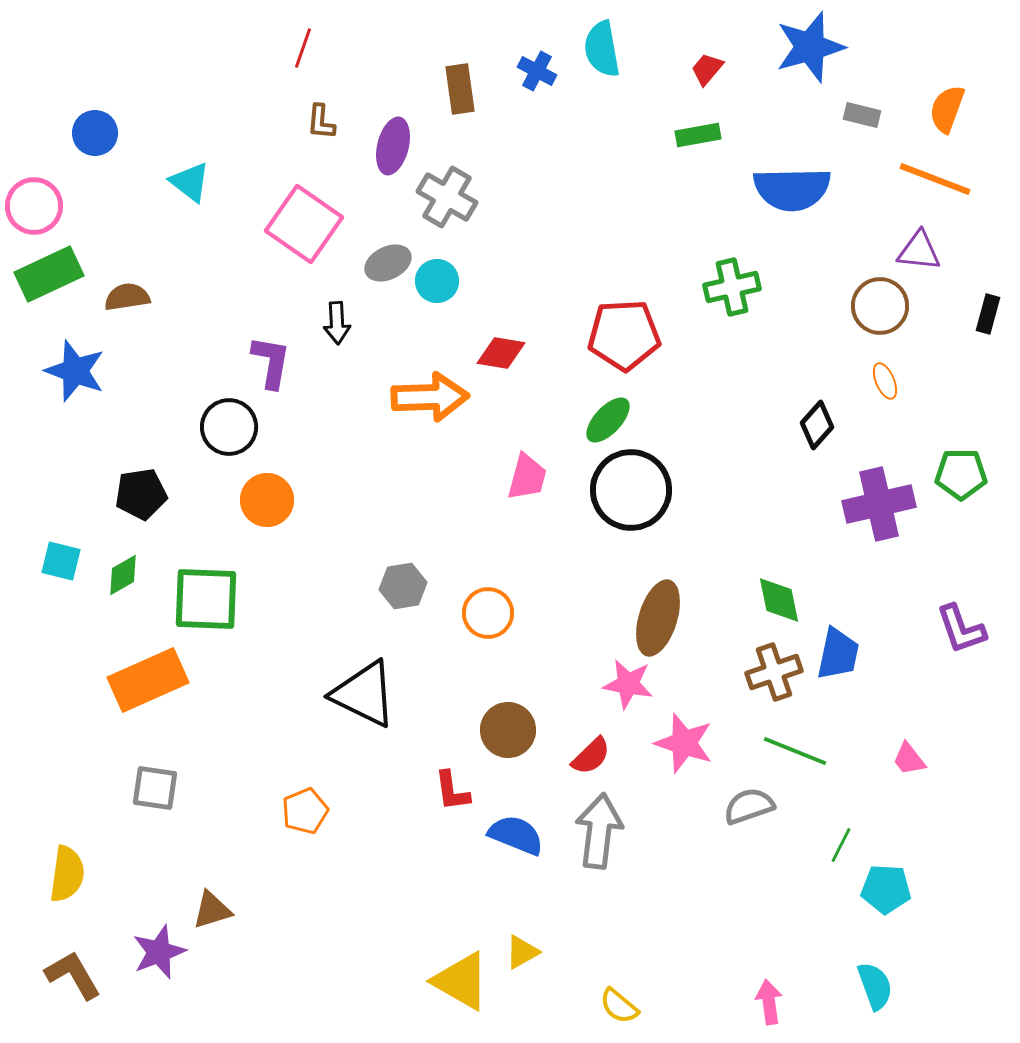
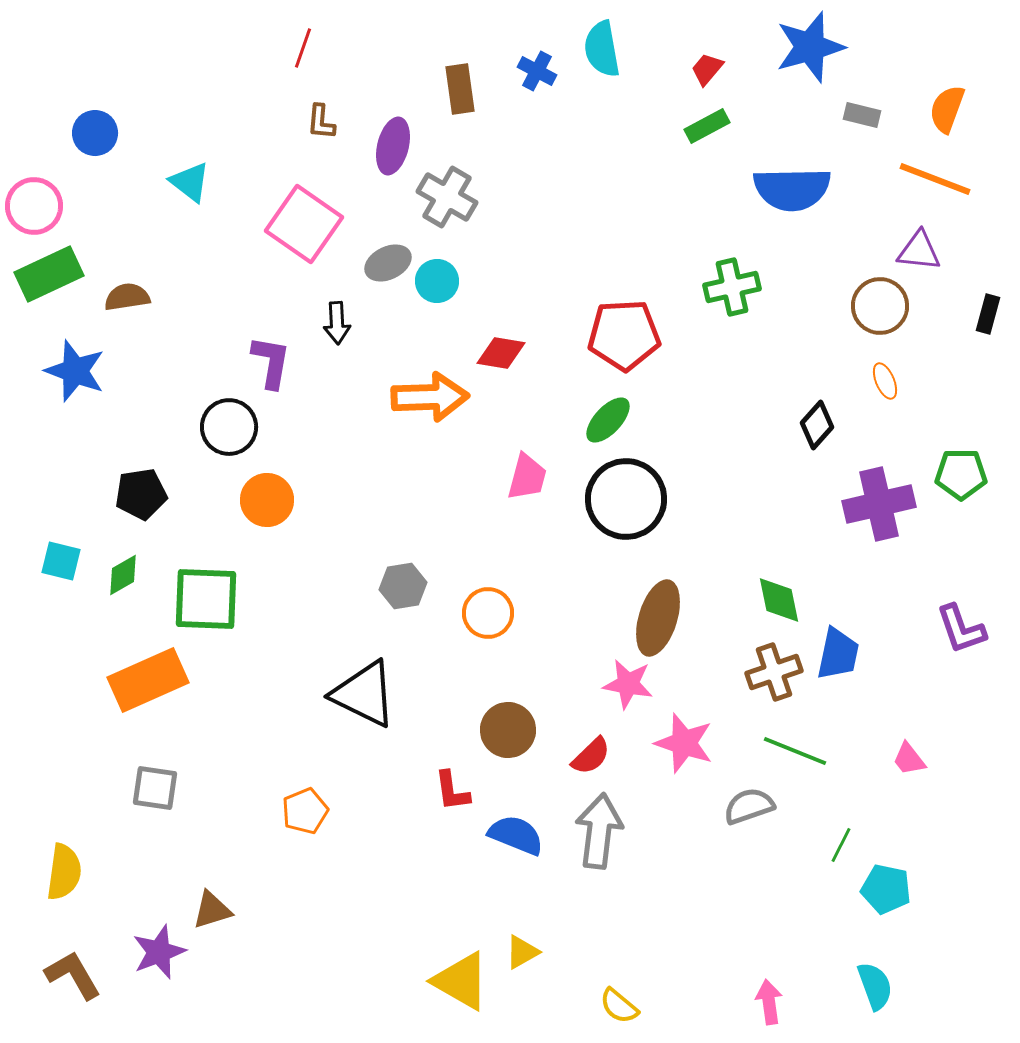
green rectangle at (698, 135): moved 9 px right, 9 px up; rotated 18 degrees counterclockwise
black circle at (631, 490): moved 5 px left, 9 px down
yellow semicircle at (67, 874): moved 3 px left, 2 px up
cyan pentagon at (886, 889): rotated 9 degrees clockwise
